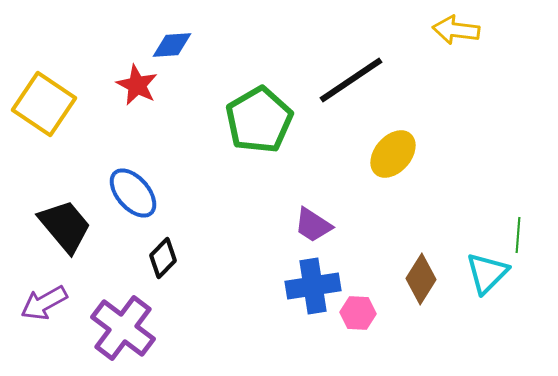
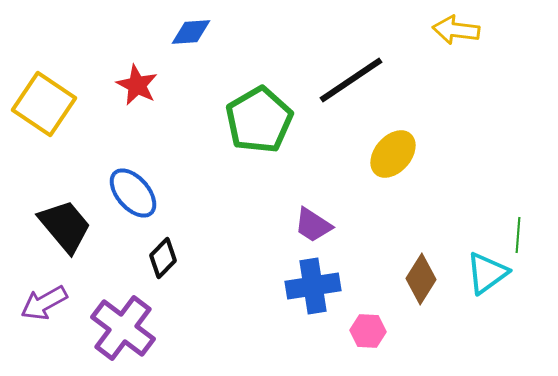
blue diamond: moved 19 px right, 13 px up
cyan triangle: rotated 9 degrees clockwise
pink hexagon: moved 10 px right, 18 px down
